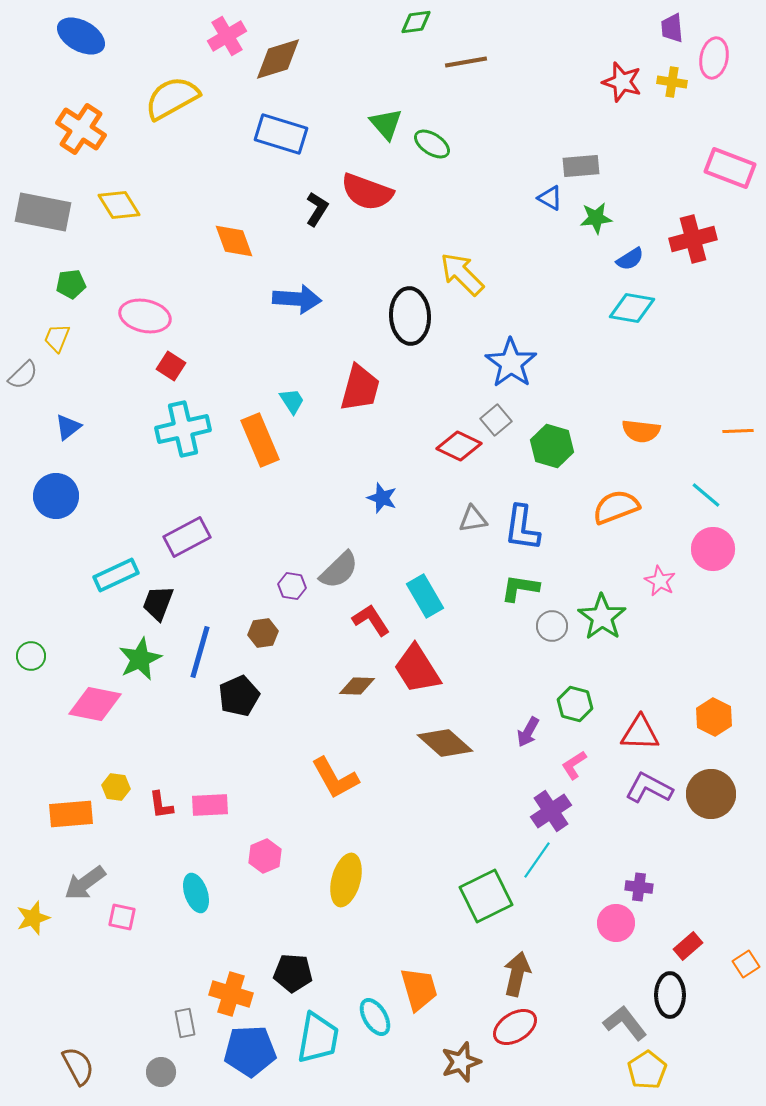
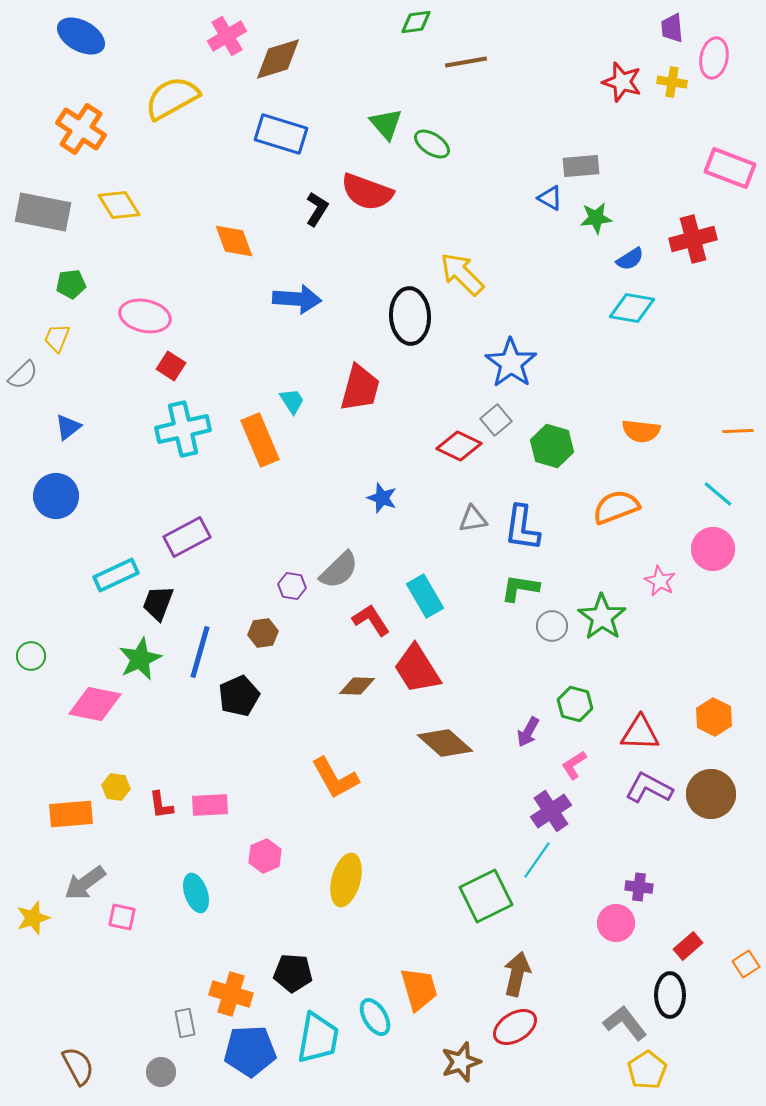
cyan line at (706, 495): moved 12 px right, 1 px up
